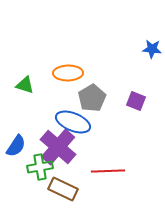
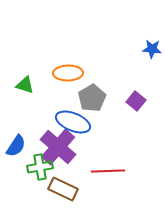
purple square: rotated 18 degrees clockwise
